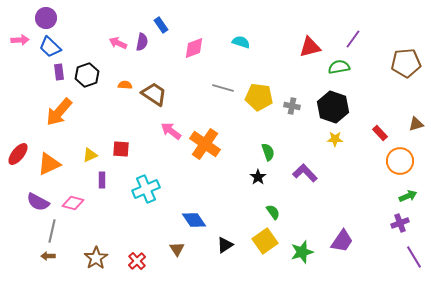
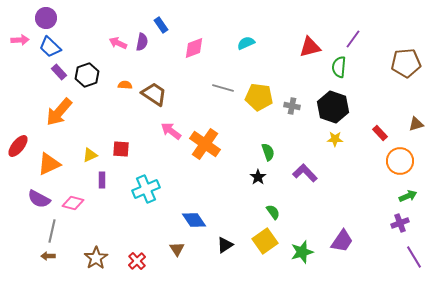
cyan semicircle at (241, 42): moved 5 px right, 1 px down; rotated 42 degrees counterclockwise
green semicircle at (339, 67): rotated 75 degrees counterclockwise
purple rectangle at (59, 72): rotated 35 degrees counterclockwise
red ellipse at (18, 154): moved 8 px up
purple semicircle at (38, 202): moved 1 px right, 3 px up
